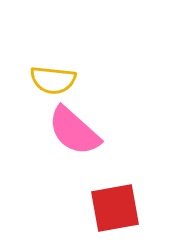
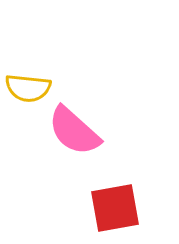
yellow semicircle: moved 25 px left, 8 px down
